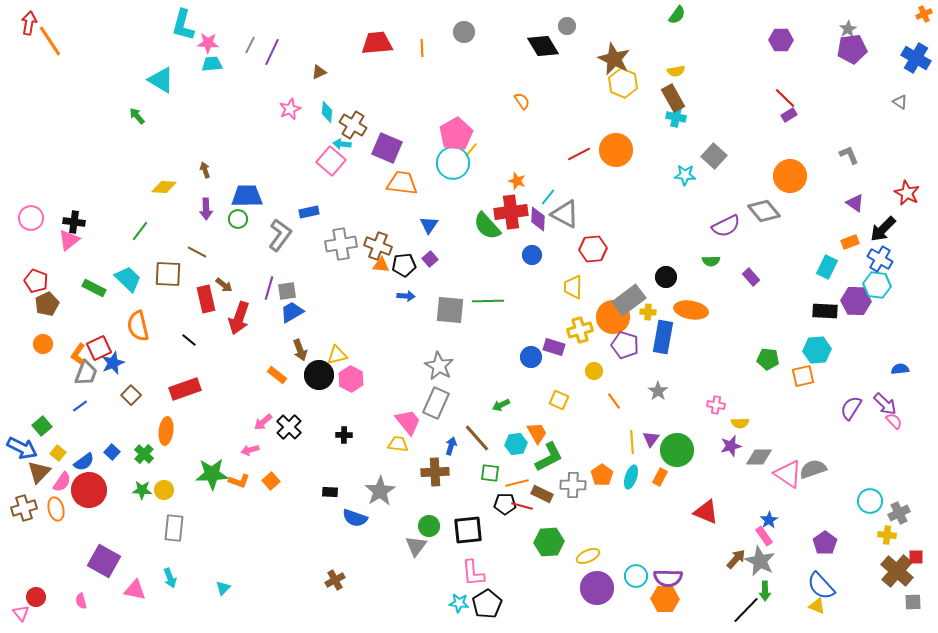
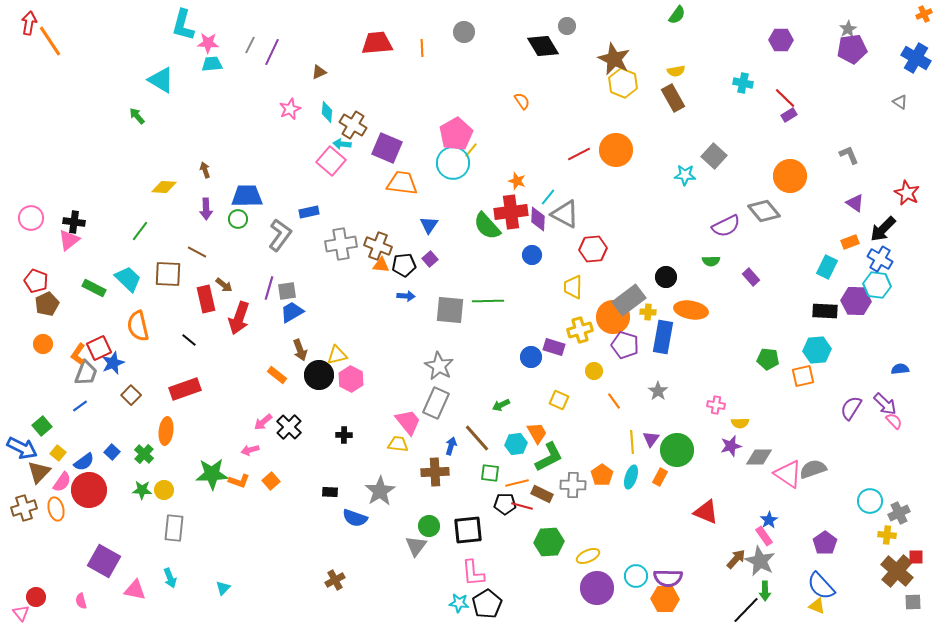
cyan cross at (676, 117): moved 67 px right, 34 px up
